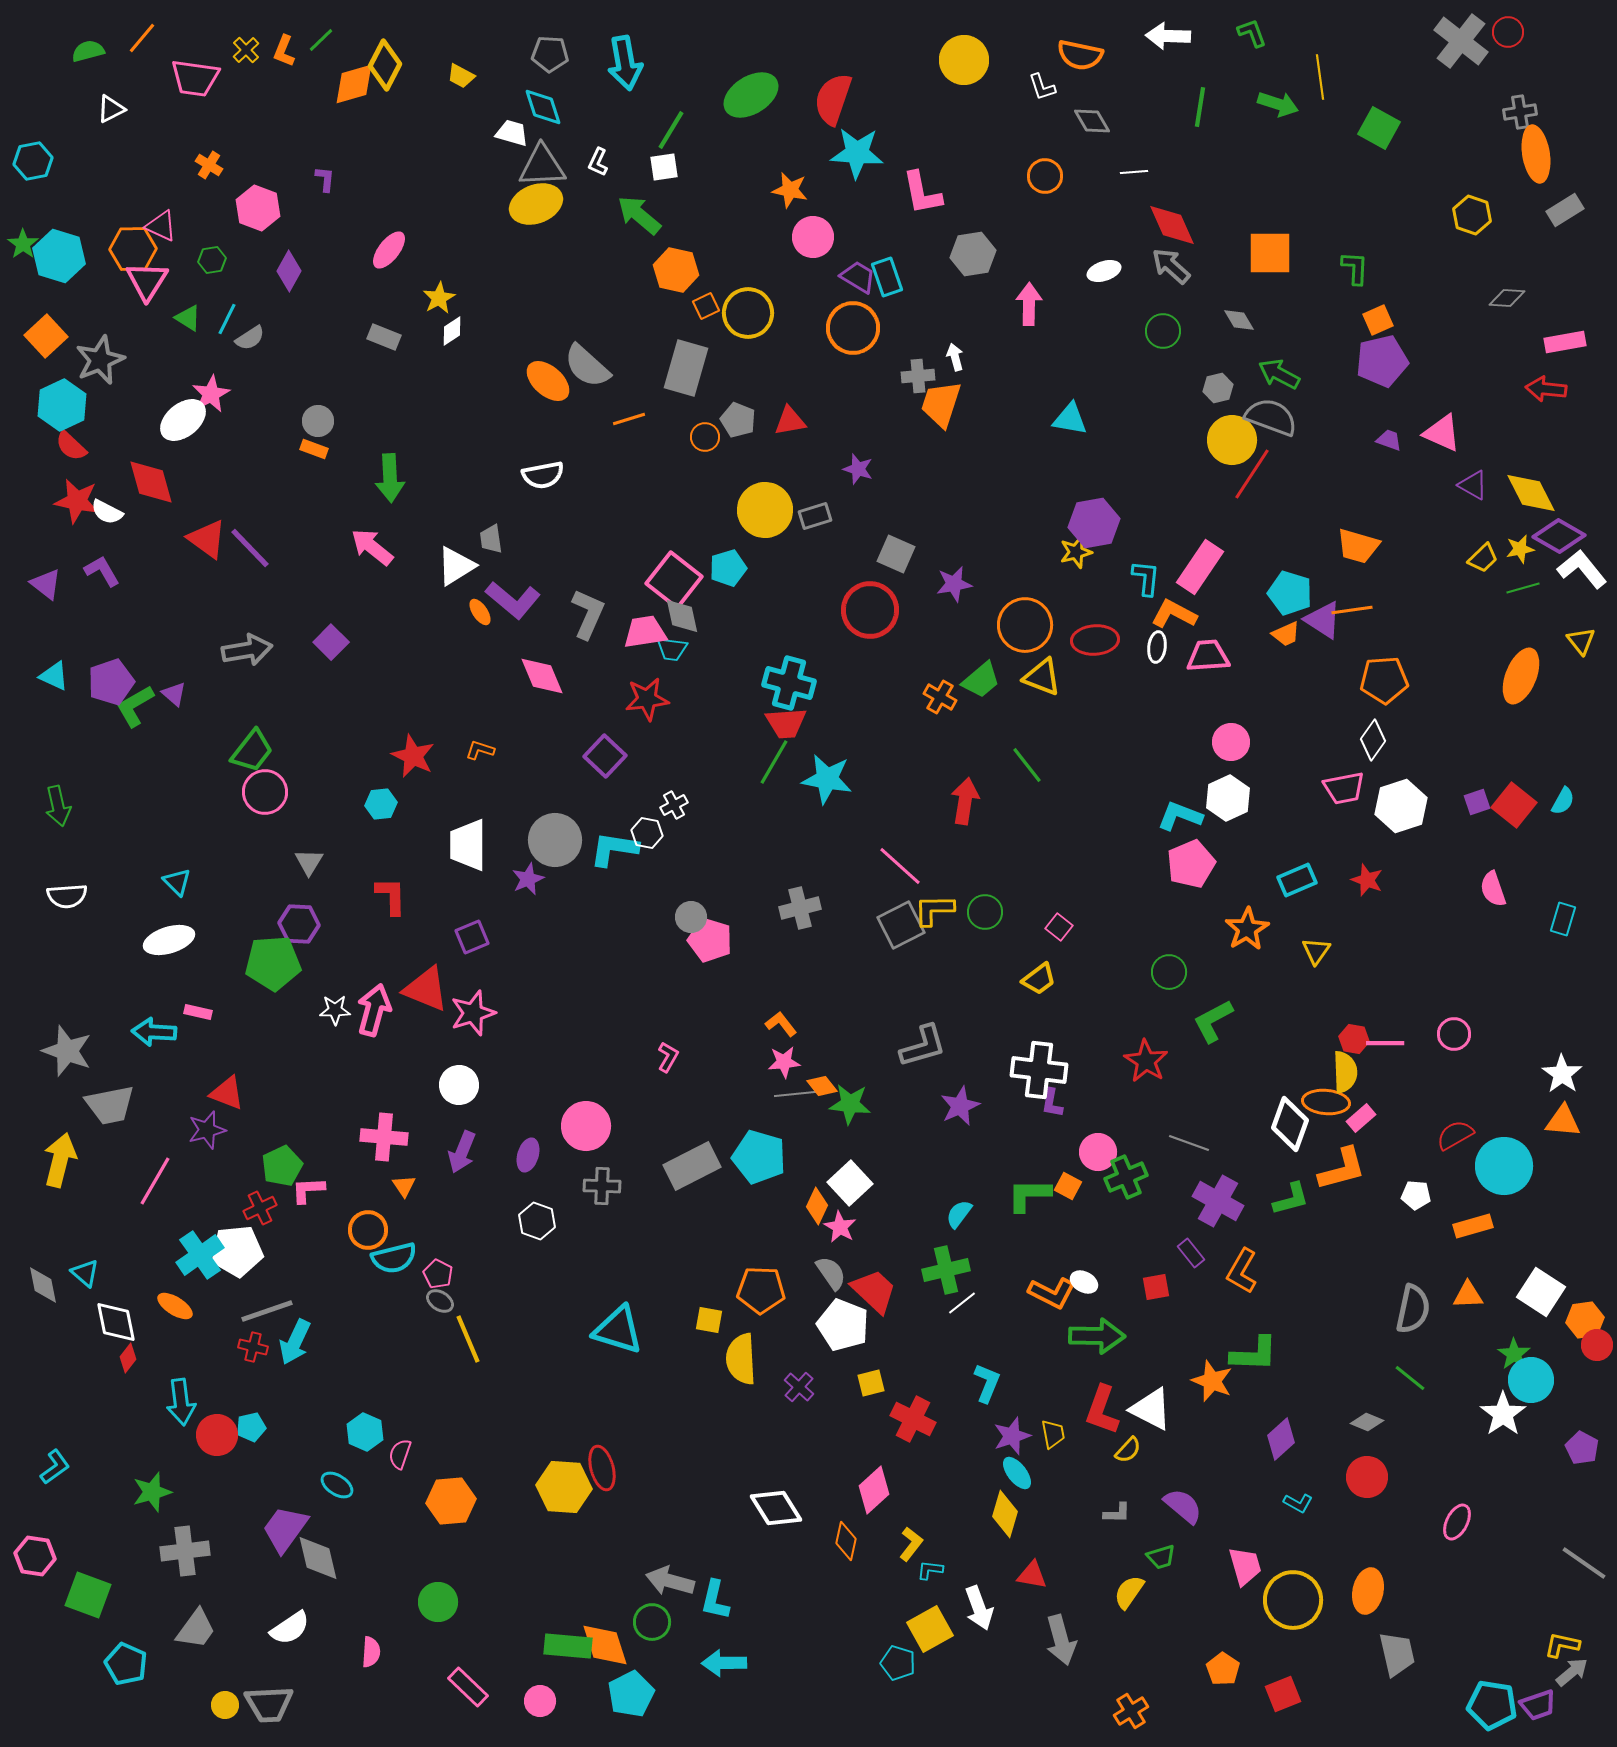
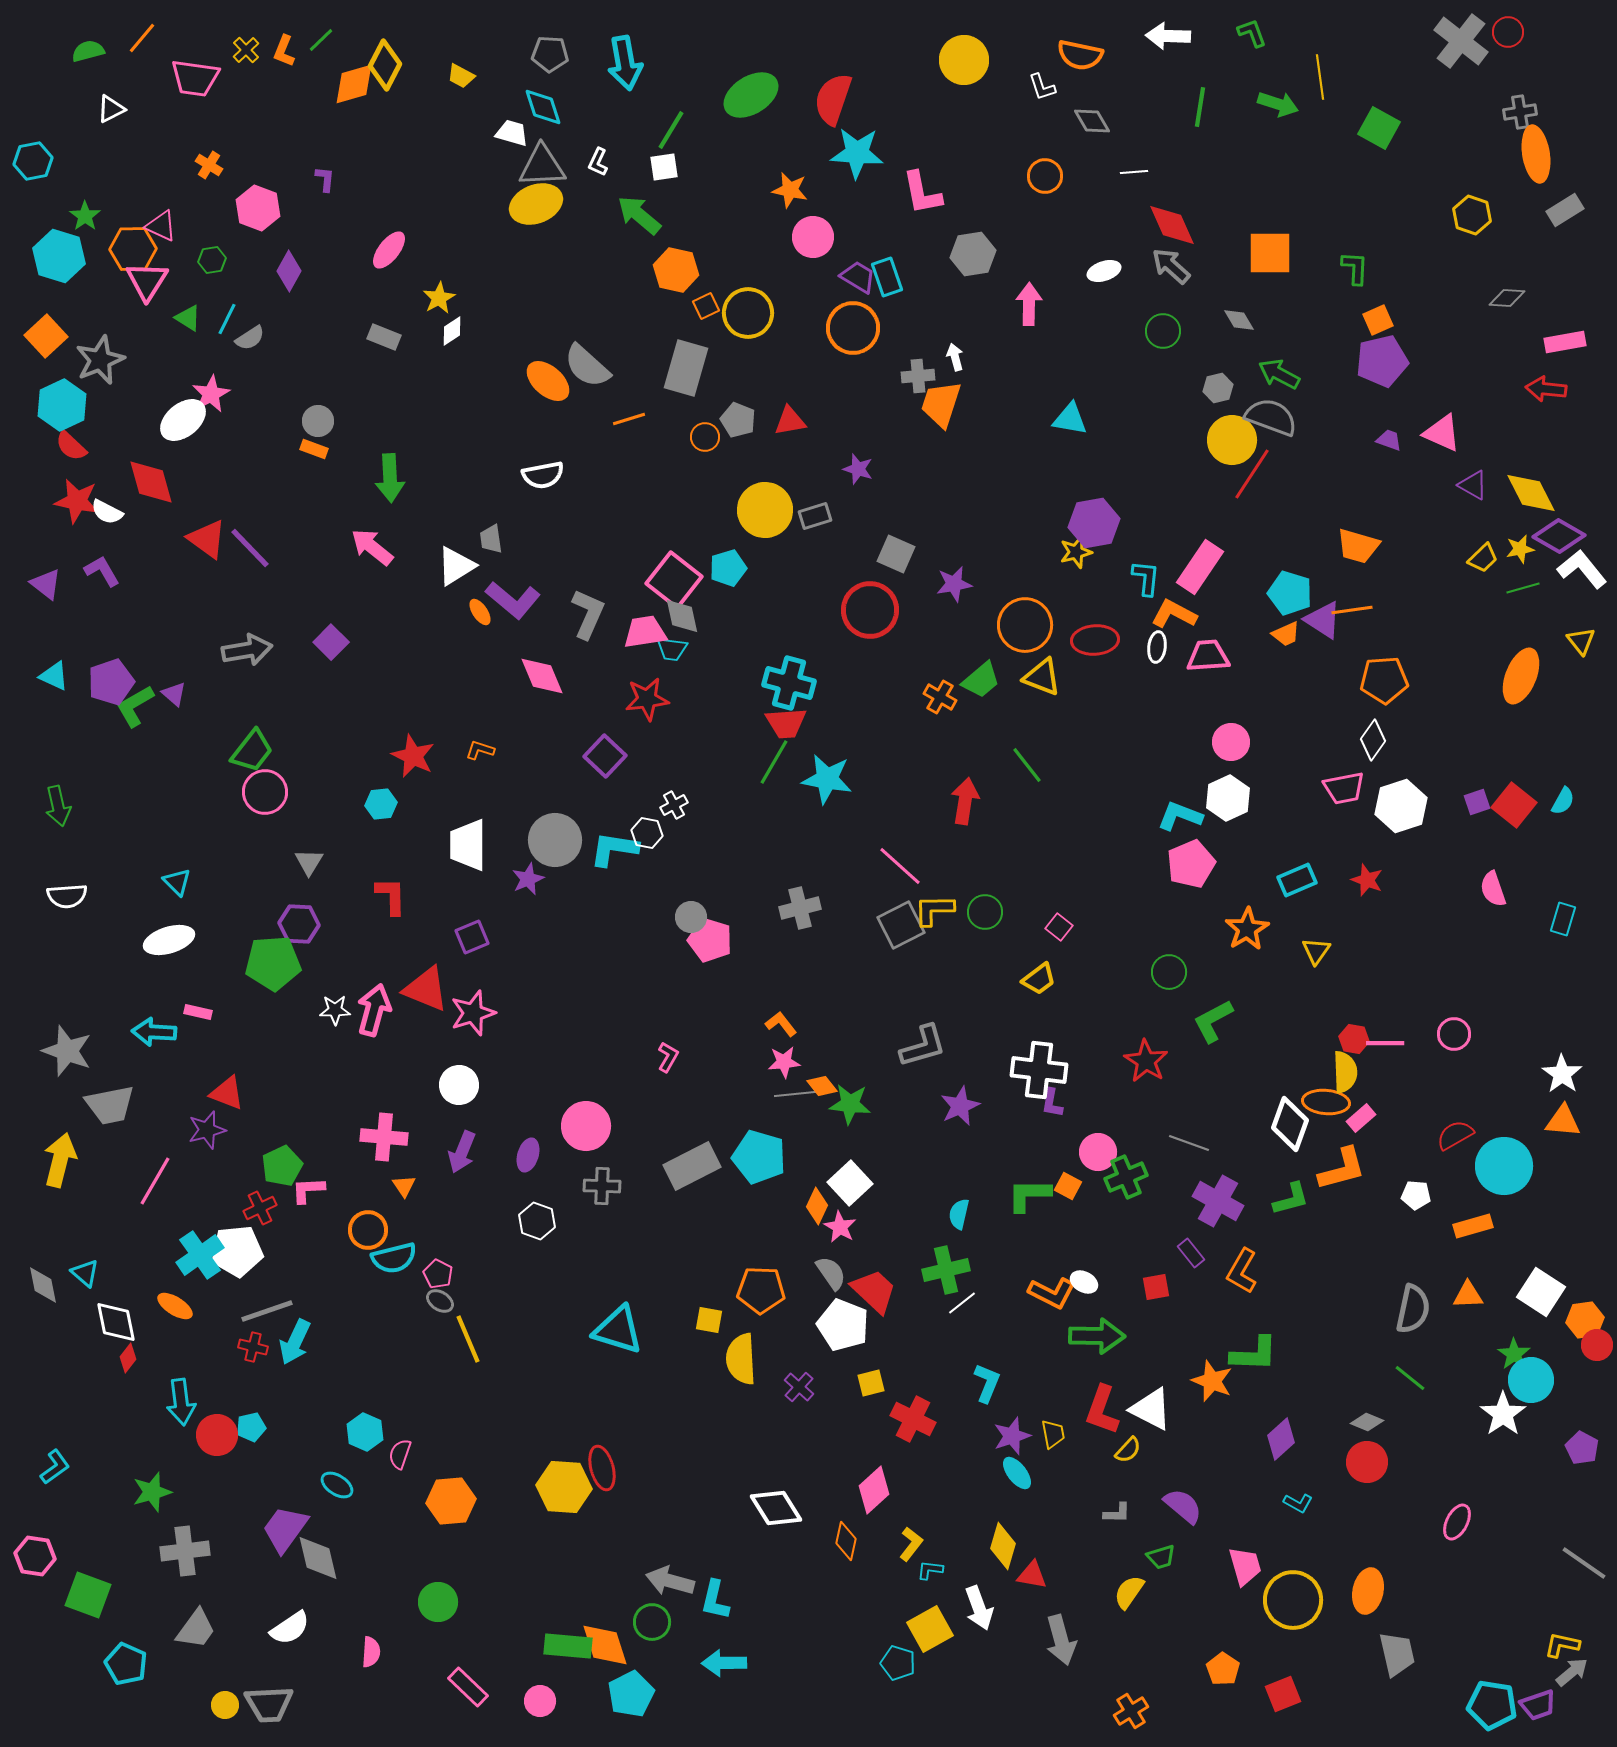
green star at (23, 244): moved 62 px right, 28 px up
cyan semicircle at (959, 1214): rotated 24 degrees counterclockwise
red circle at (1367, 1477): moved 15 px up
yellow diamond at (1005, 1514): moved 2 px left, 32 px down
